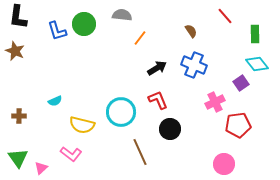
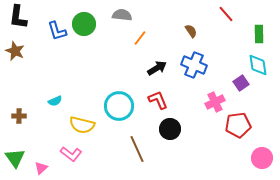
red line: moved 1 px right, 2 px up
green rectangle: moved 4 px right
cyan diamond: moved 1 px right, 1 px down; rotated 30 degrees clockwise
cyan circle: moved 2 px left, 6 px up
brown line: moved 3 px left, 3 px up
green triangle: moved 3 px left
pink circle: moved 38 px right, 6 px up
